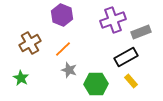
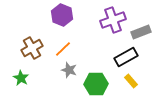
brown cross: moved 2 px right, 5 px down
